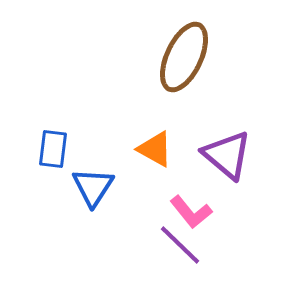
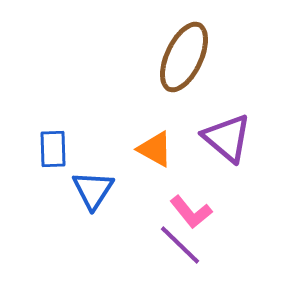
blue rectangle: rotated 9 degrees counterclockwise
purple triangle: moved 17 px up
blue triangle: moved 3 px down
